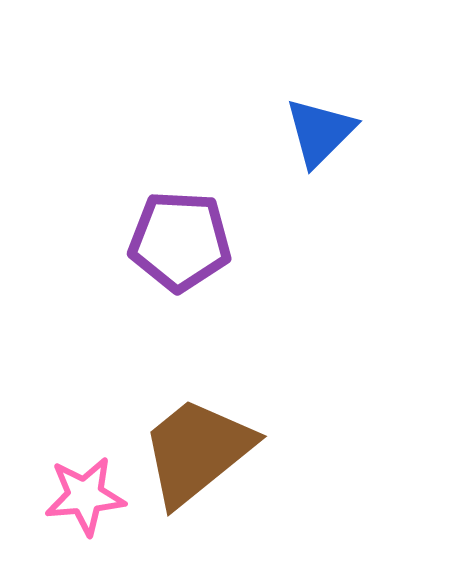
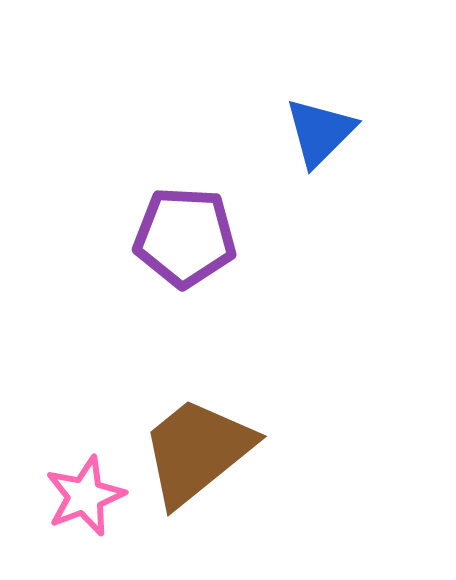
purple pentagon: moved 5 px right, 4 px up
pink star: rotated 16 degrees counterclockwise
